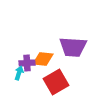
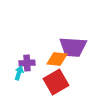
orange diamond: moved 14 px right
